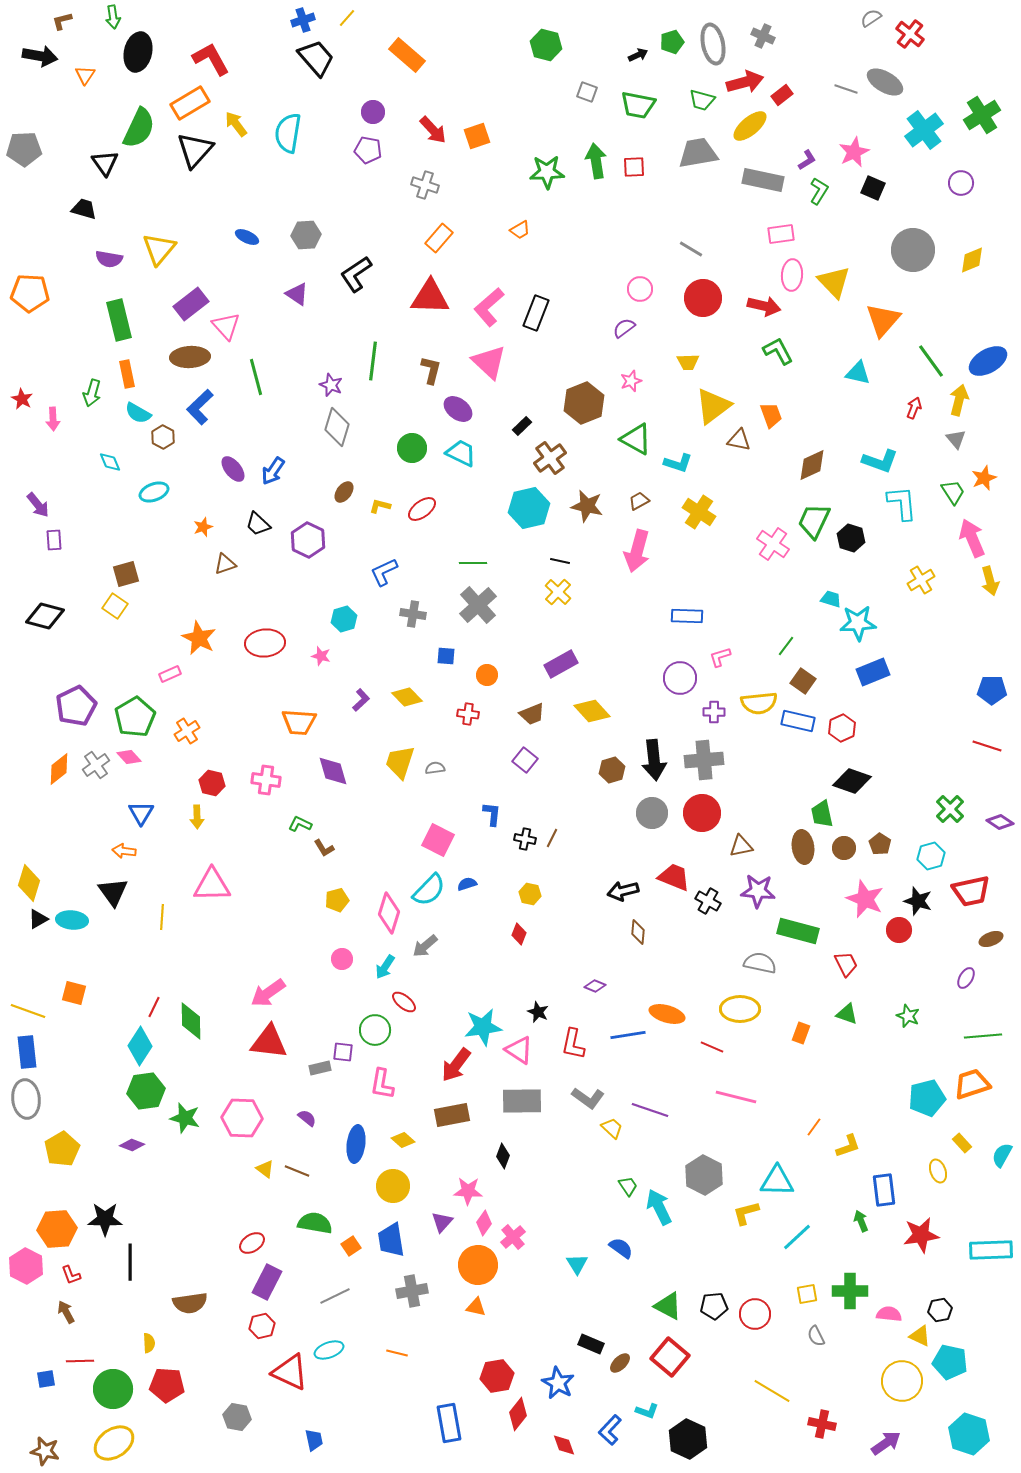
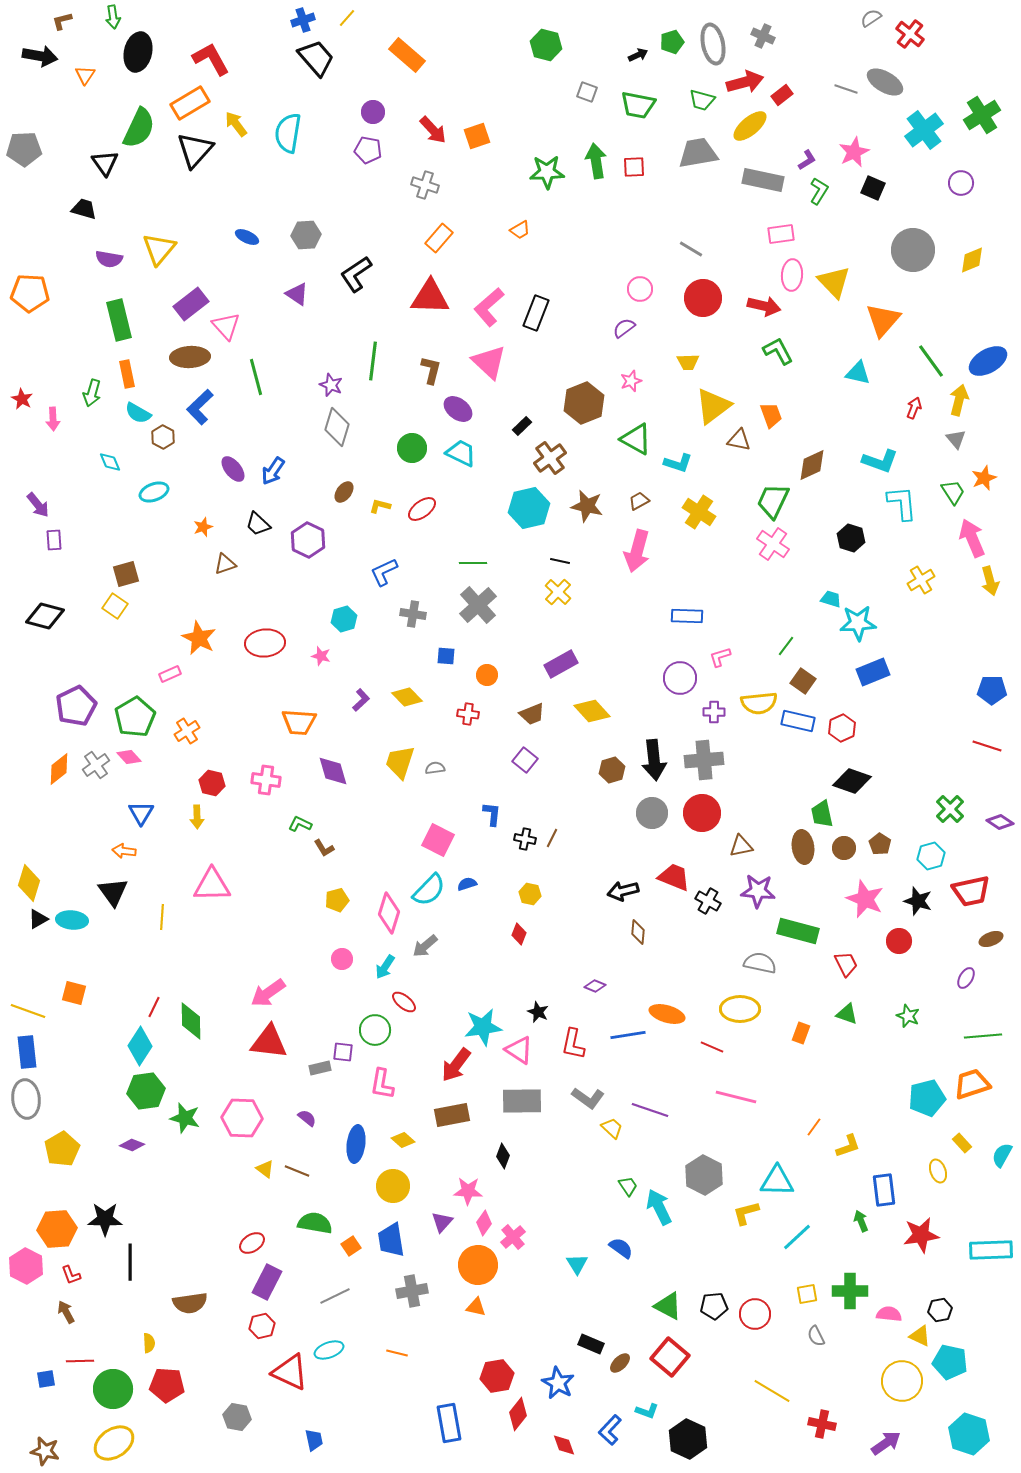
green trapezoid at (814, 521): moved 41 px left, 20 px up
red circle at (899, 930): moved 11 px down
